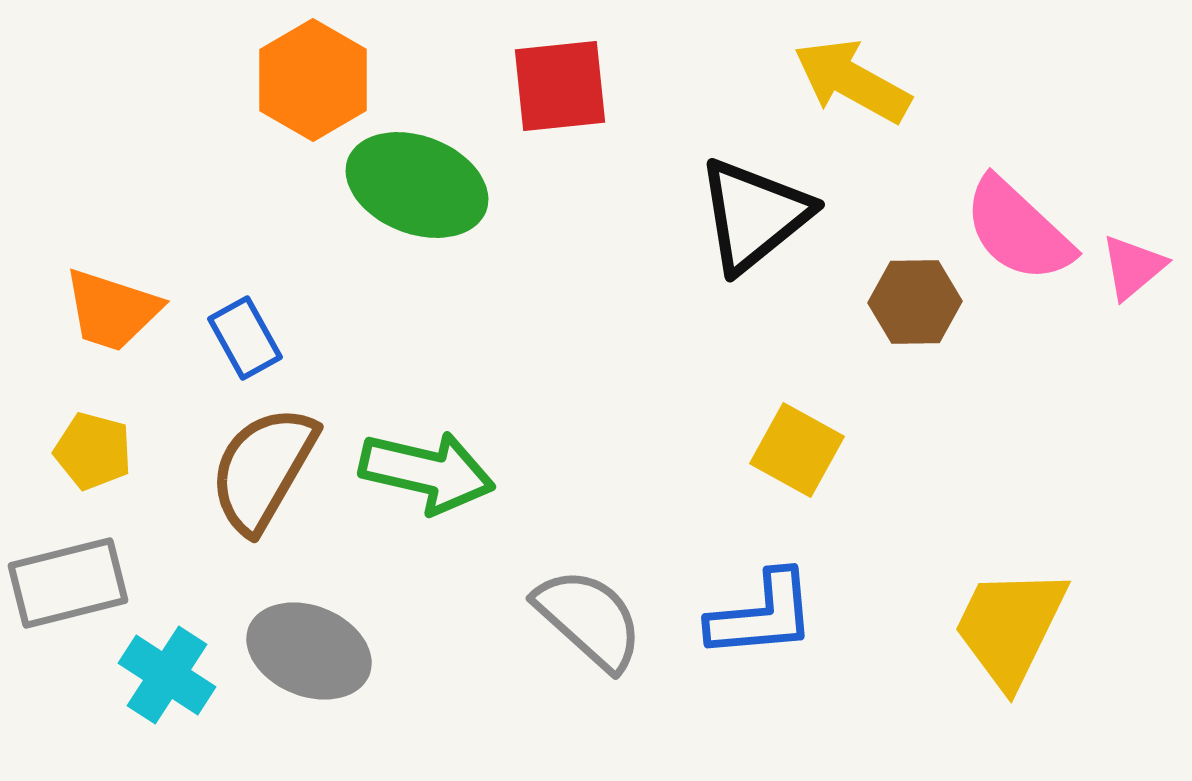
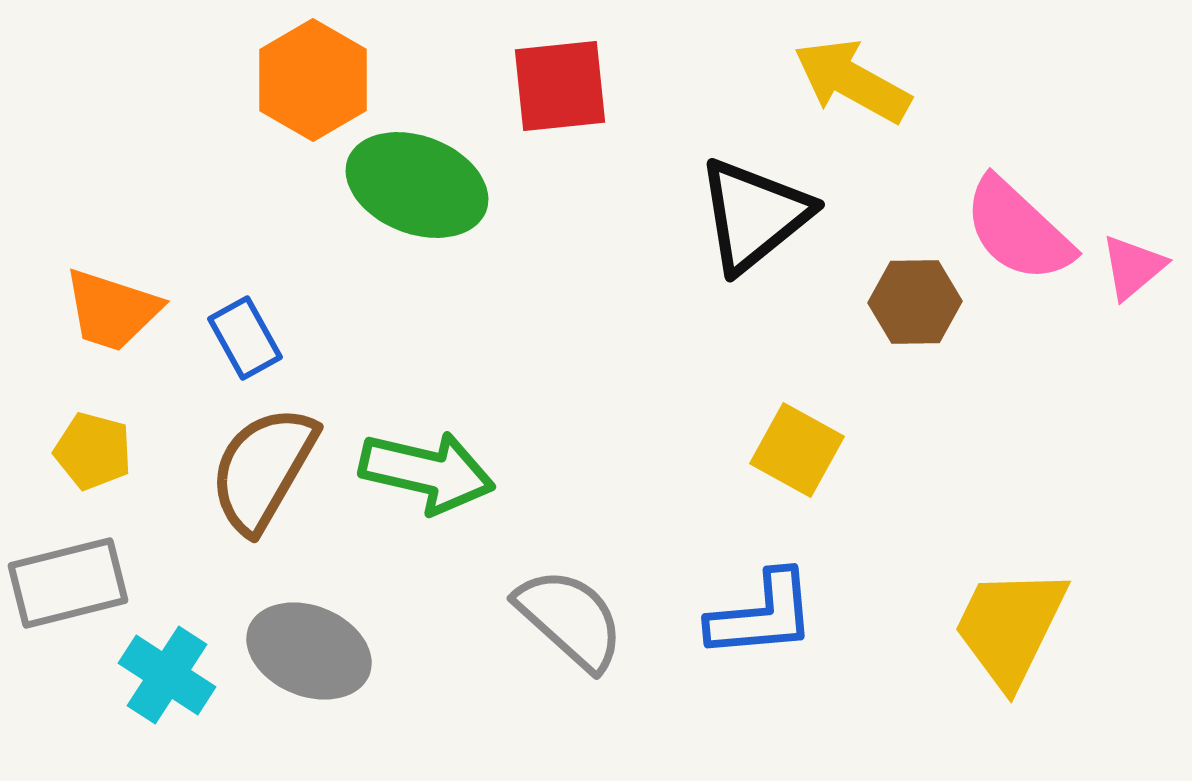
gray semicircle: moved 19 px left
